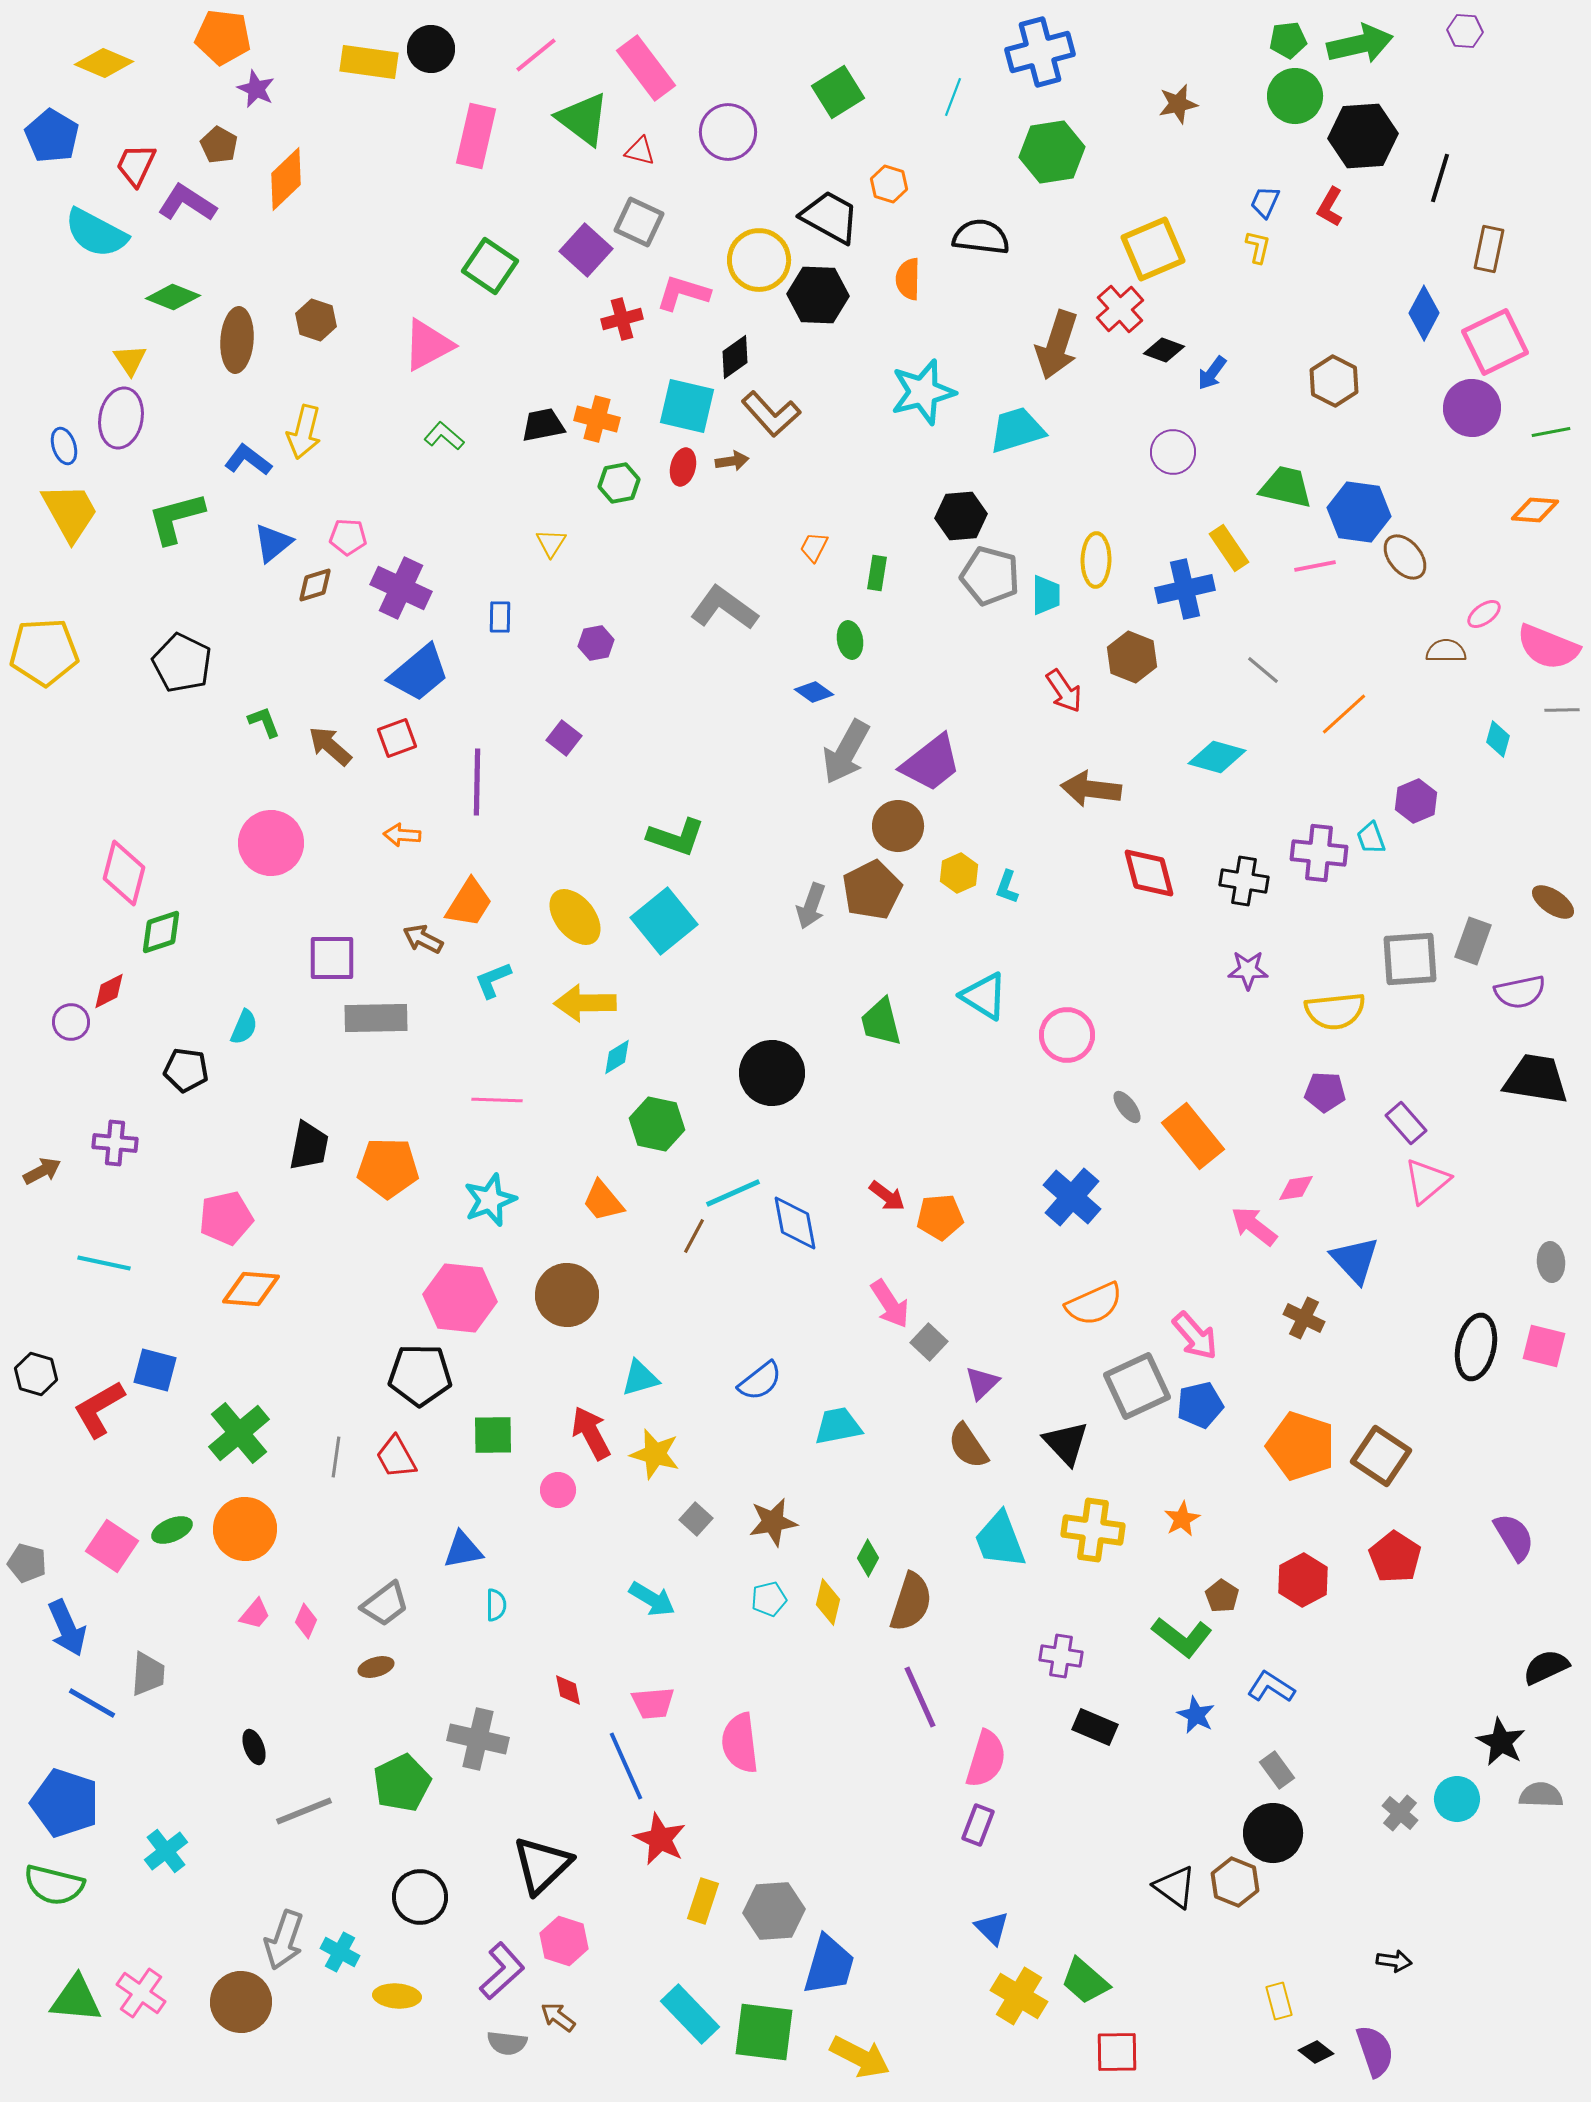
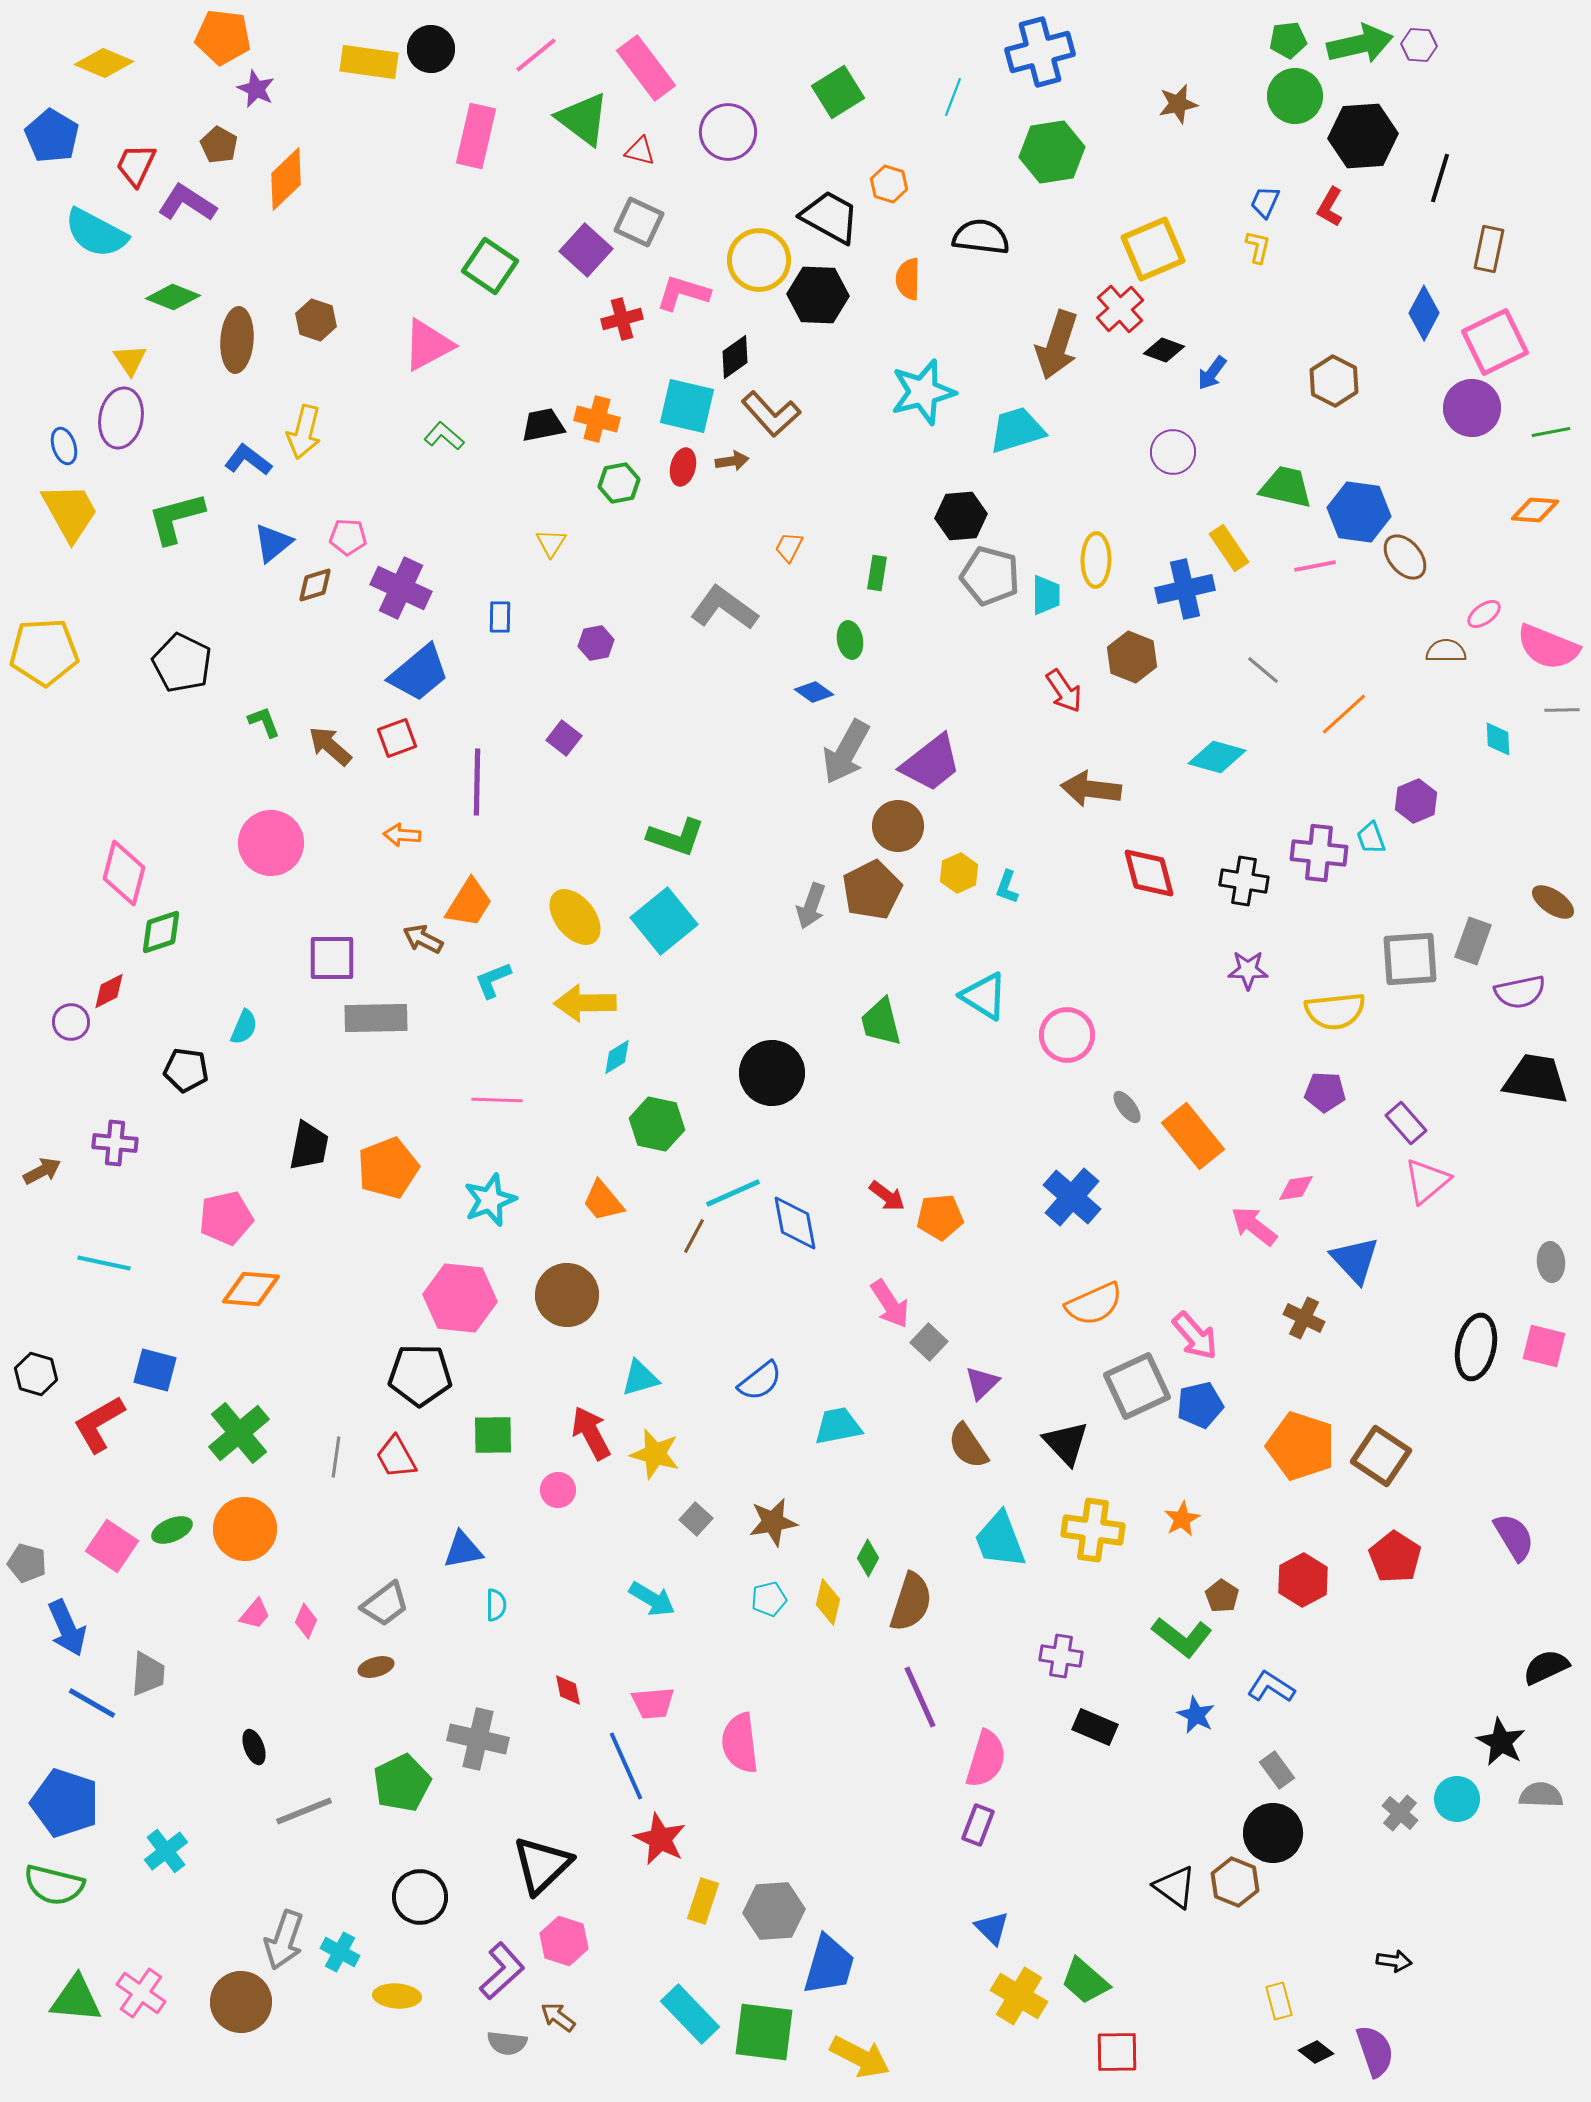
purple hexagon at (1465, 31): moved 46 px left, 14 px down
orange trapezoid at (814, 547): moved 25 px left
cyan diamond at (1498, 739): rotated 18 degrees counterclockwise
orange pentagon at (388, 1168): rotated 22 degrees counterclockwise
red L-shape at (99, 1409): moved 15 px down
